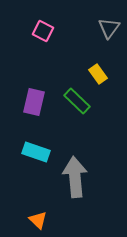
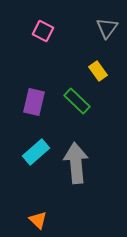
gray triangle: moved 2 px left
yellow rectangle: moved 3 px up
cyan rectangle: rotated 60 degrees counterclockwise
gray arrow: moved 1 px right, 14 px up
